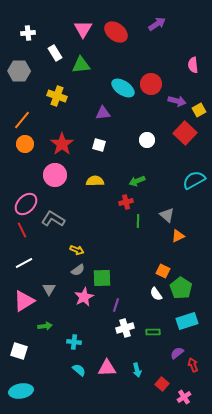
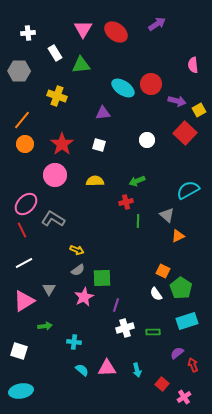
cyan semicircle at (194, 180): moved 6 px left, 10 px down
cyan semicircle at (79, 370): moved 3 px right
